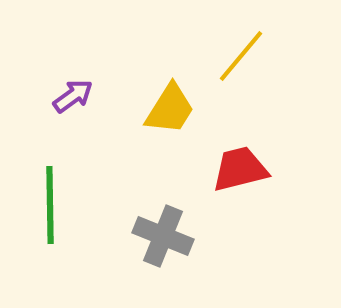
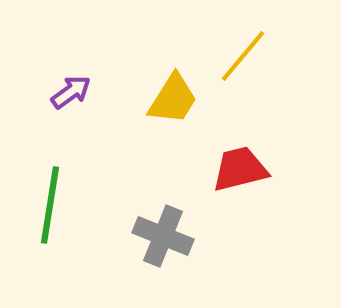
yellow line: moved 2 px right
purple arrow: moved 2 px left, 4 px up
yellow trapezoid: moved 3 px right, 10 px up
green line: rotated 10 degrees clockwise
